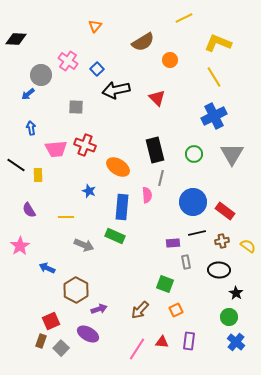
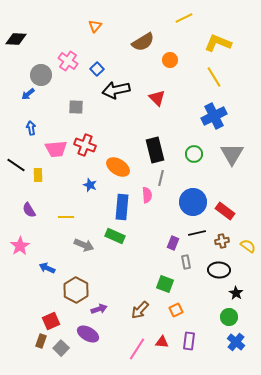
blue star at (89, 191): moved 1 px right, 6 px up
purple rectangle at (173, 243): rotated 64 degrees counterclockwise
